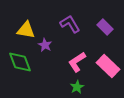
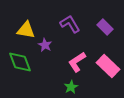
green star: moved 6 px left
